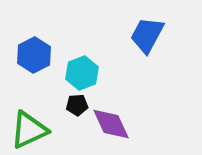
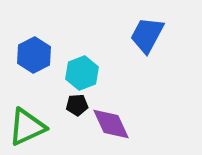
green triangle: moved 2 px left, 3 px up
